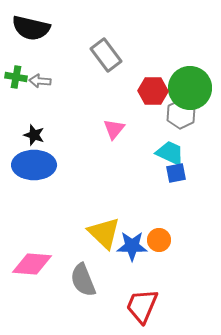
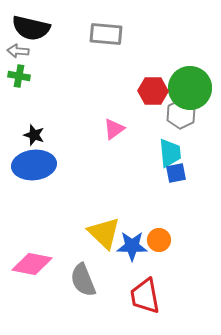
gray rectangle: moved 21 px up; rotated 48 degrees counterclockwise
green cross: moved 3 px right, 1 px up
gray arrow: moved 22 px left, 30 px up
pink triangle: rotated 15 degrees clockwise
cyan trapezoid: rotated 60 degrees clockwise
blue ellipse: rotated 6 degrees counterclockwise
pink diamond: rotated 6 degrees clockwise
red trapezoid: moved 3 px right, 10 px up; rotated 33 degrees counterclockwise
